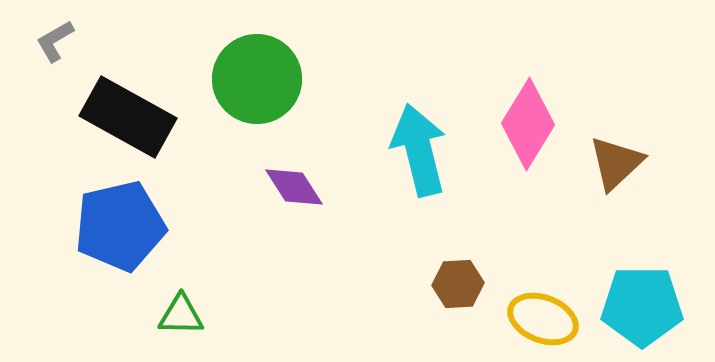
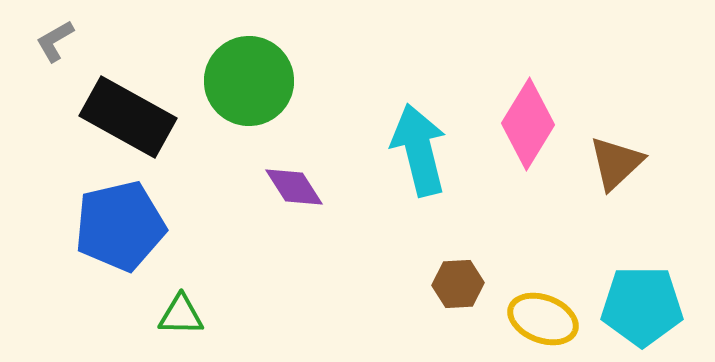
green circle: moved 8 px left, 2 px down
